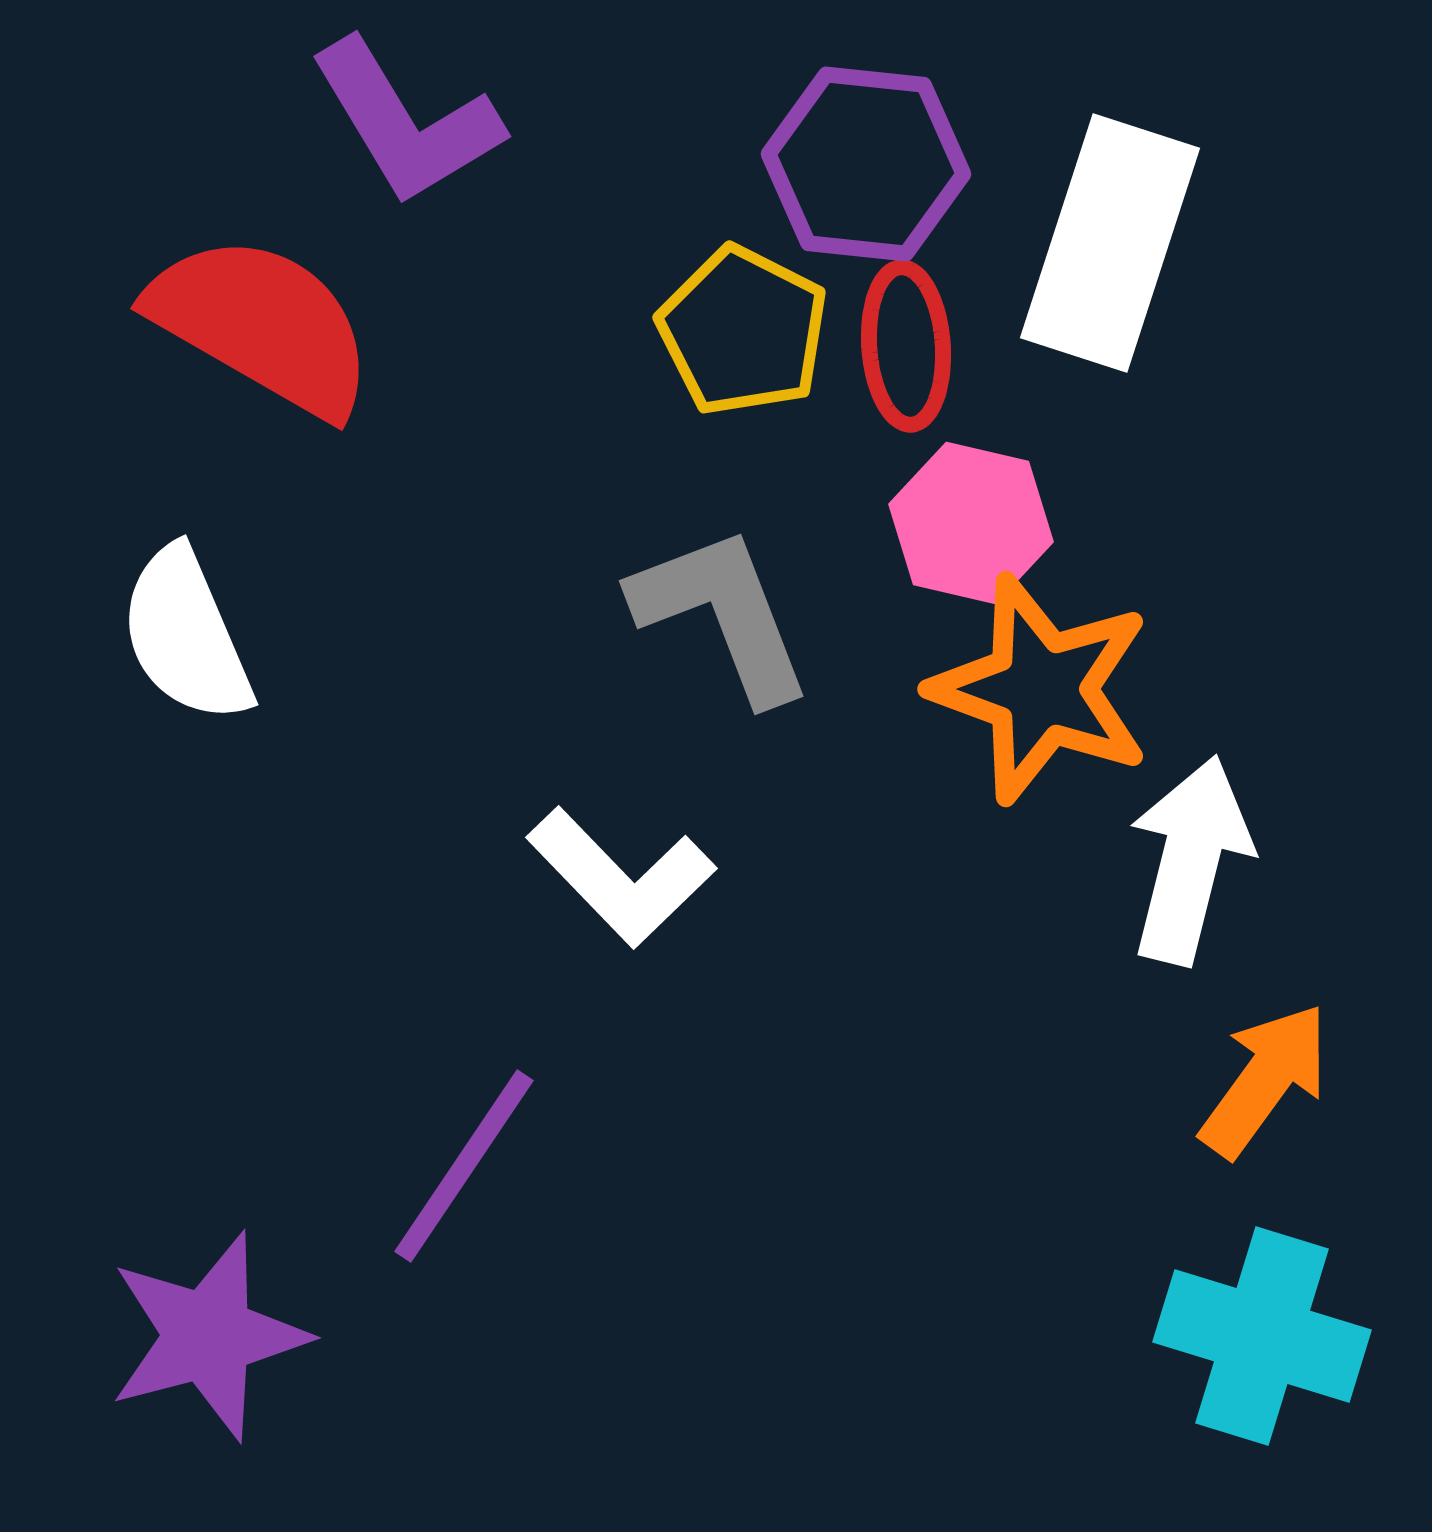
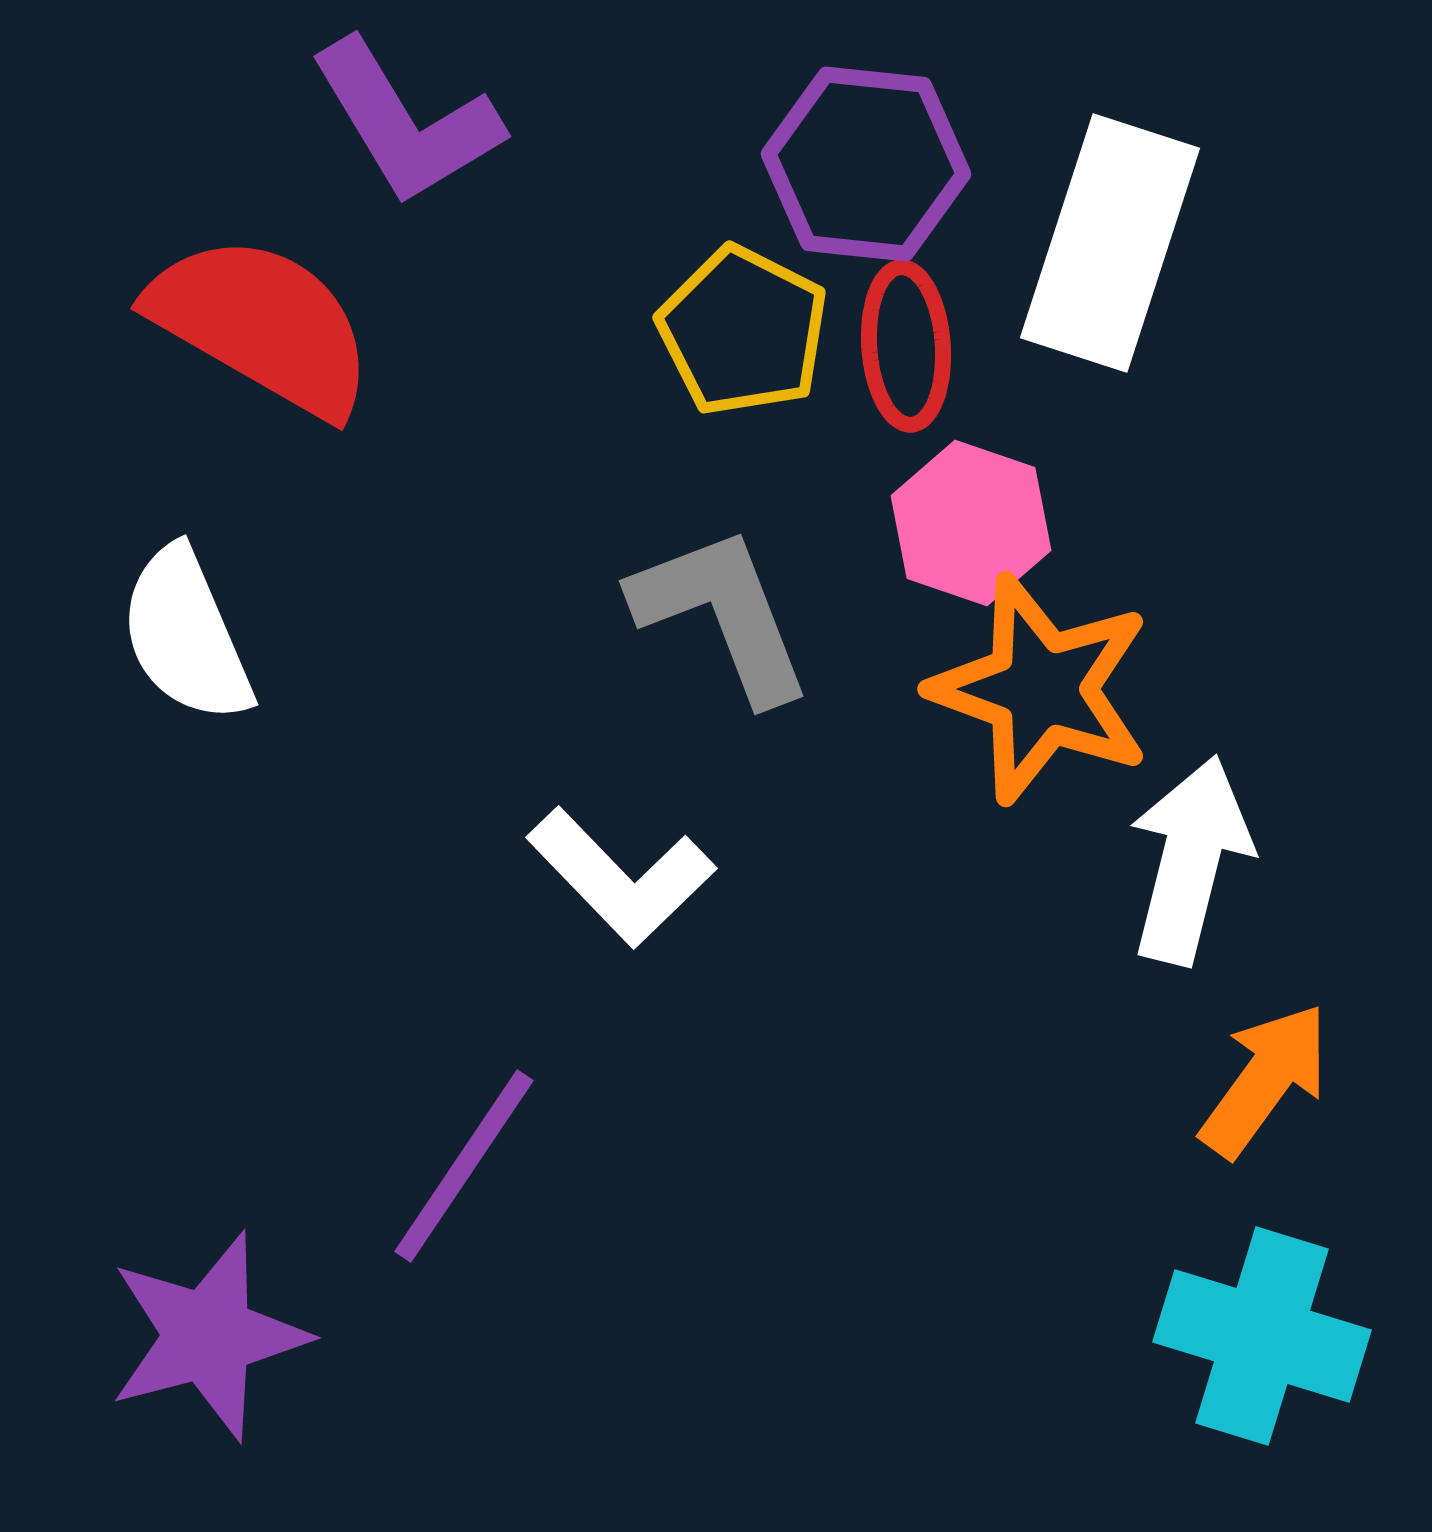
pink hexagon: rotated 6 degrees clockwise
